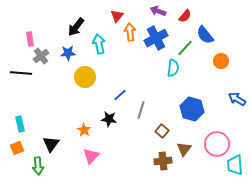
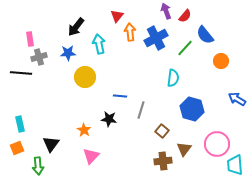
purple arrow: moved 8 px right; rotated 49 degrees clockwise
gray cross: moved 2 px left, 1 px down; rotated 21 degrees clockwise
cyan semicircle: moved 10 px down
blue line: moved 1 px down; rotated 48 degrees clockwise
